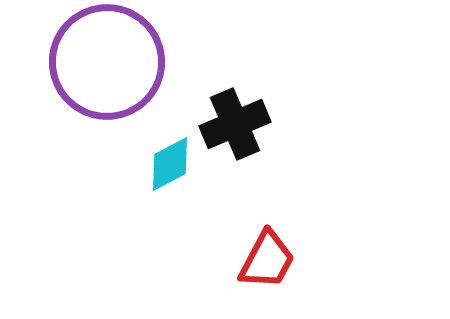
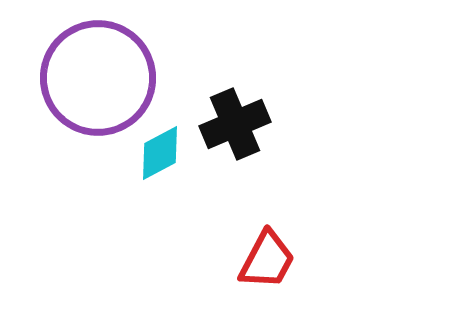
purple circle: moved 9 px left, 16 px down
cyan diamond: moved 10 px left, 11 px up
